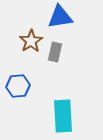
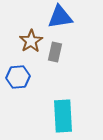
blue hexagon: moved 9 px up
